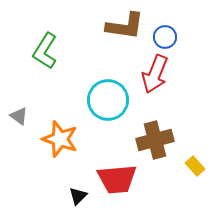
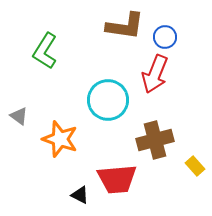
black triangle: moved 2 px right, 1 px up; rotated 48 degrees counterclockwise
